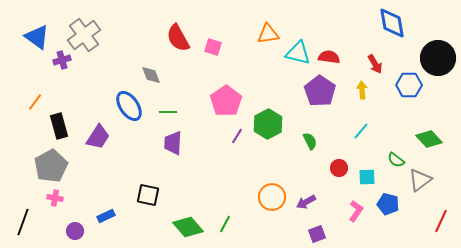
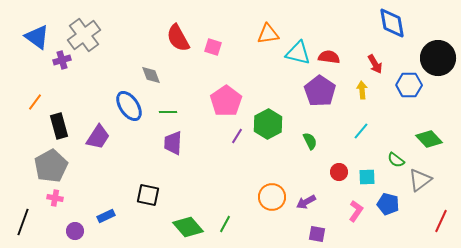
red circle at (339, 168): moved 4 px down
purple square at (317, 234): rotated 30 degrees clockwise
